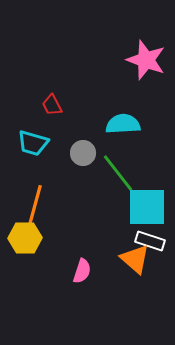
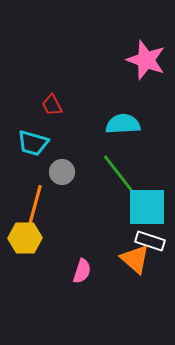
gray circle: moved 21 px left, 19 px down
